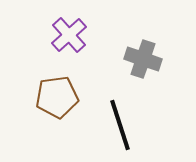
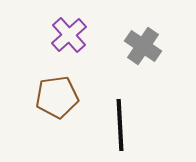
gray cross: moved 13 px up; rotated 15 degrees clockwise
black line: rotated 15 degrees clockwise
